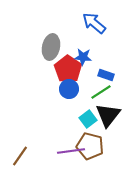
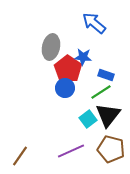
blue circle: moved 4 px left, 1 px up
brown pentagon: moved 21 px right, 3 px down
purple line: rotated 16 degrees counterclockwise
